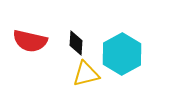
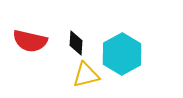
yellow triangle: moved 1 px down
